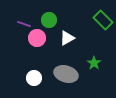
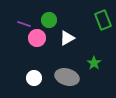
green rectangle: rotated 24 degrees clockwise
gray ellipse: moved 1 px right, 3 px down
